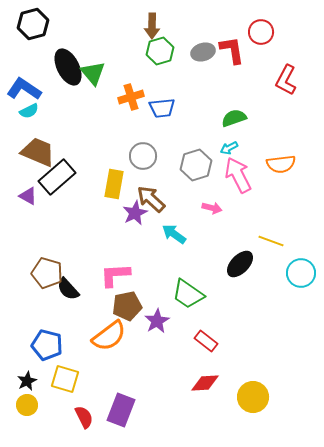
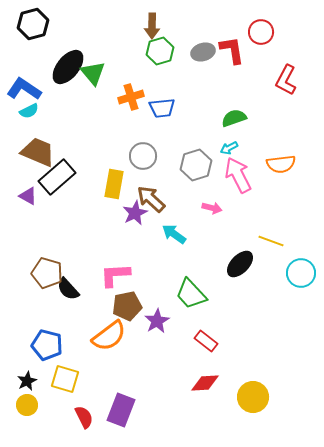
black ellipse at (68, 67): rotated 66 degrees clockwise
green trapezoid at (188, 294): moved 3 px right; rotated 12 degrees clockwise
